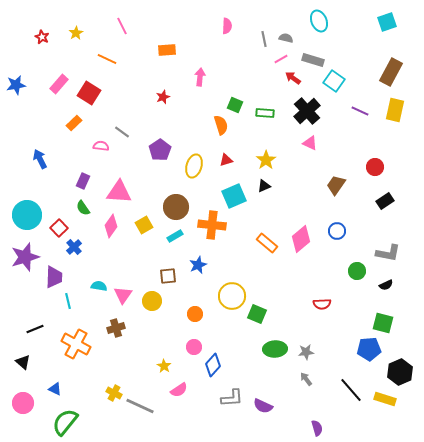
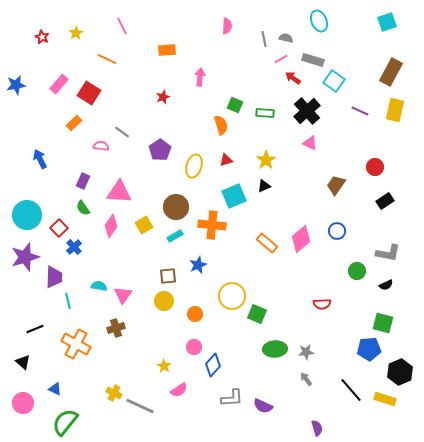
yellow circle at (152, 301): moved 12 px right
